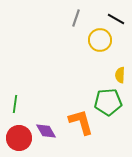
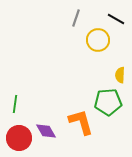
yellow circle: moved 2 px left
